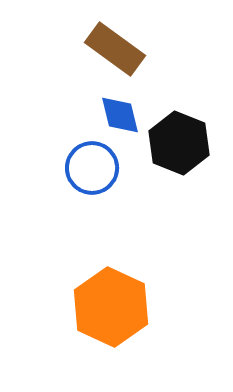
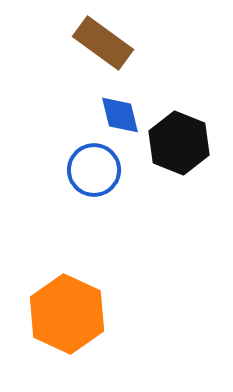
brown rectangle: moved 12 px left, 6 px up
blue circle: moved 2 px right, 2 px down
orange hexagon: moved 44 px left, 7 px down
